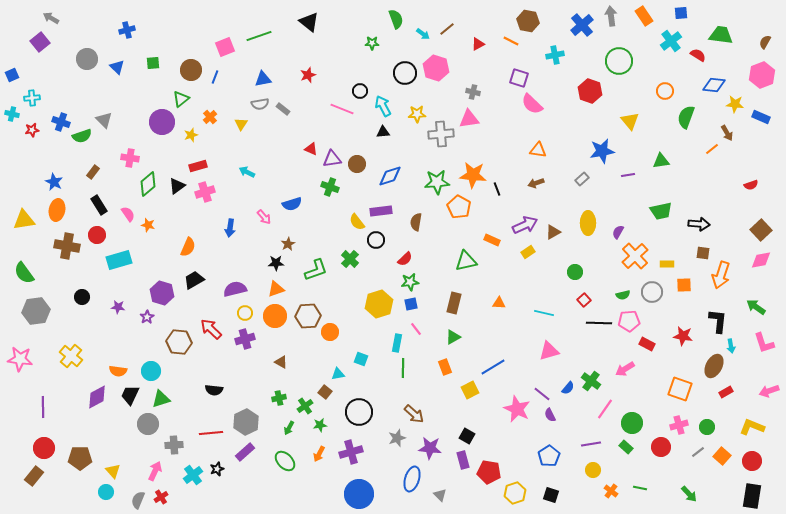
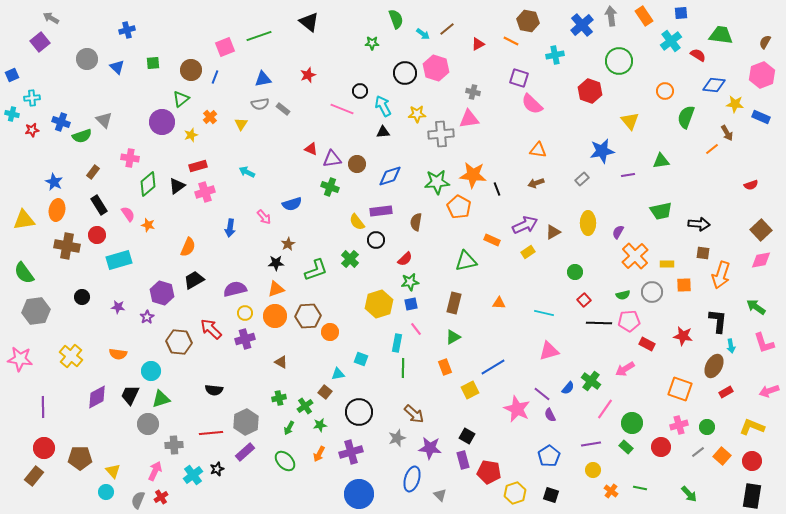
orange semicircle at (118, 371): moved 17 px up
